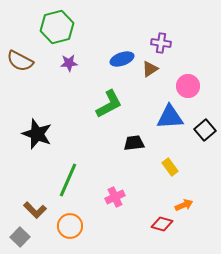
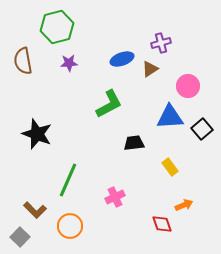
purple cross: rotated 24 degrees counterclockwise
brown semicircle: moved 3 px right; rotated 52 degrees clockwise
black square: moved 3 px left, 1 px up
red diamond: rotated 55 degrees clockwise
